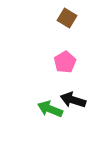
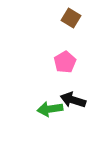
brown square: moved 4 px right
green arrow: rotated 30 degrees counterclockwise
